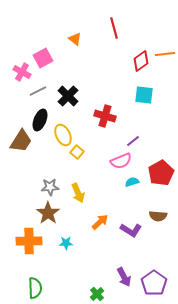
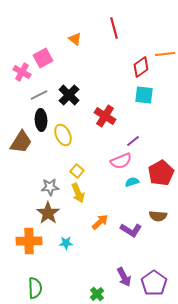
red diamond: moved 6 px down
gray line: moved 1 px right, 4 px down
black cross: moved 1 px right, 1 px up
red cross: rotated 15 degrees clockwise
black ellipse: moved 1 px right; rotated 25 degrees counterclockwise
brown trapezoid: moved 1 px down
yellow square: moved 19 px down
